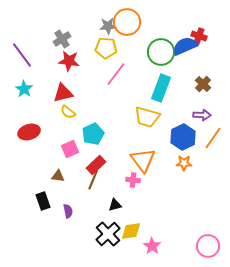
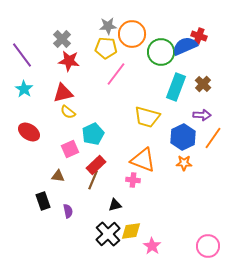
orange circle: moved 5 px right, 12 px down
gray cross: rotated 12 degrees counterclockwise
cyan rectangle: moved 15 px right, 1 px up
red ellipse: rotated 50 degrees clockwise
orange triangle: rotated 32 degrees counterclockwise
